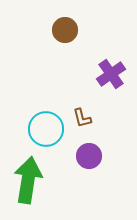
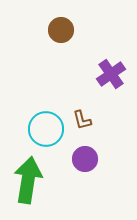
brown circle: moved 4 px left
brown L-shape: moved 2 px down
purple circle: moved 4 px left, 3 px down
